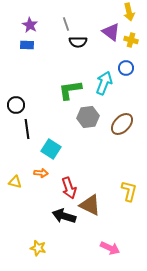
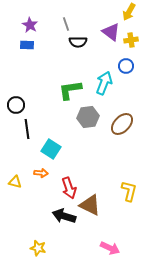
yellow arrow: rotated 42 degrees clockwise
yellow cross: rotated 24 degrees counterclockwise
blue circle: moved 2 px up
